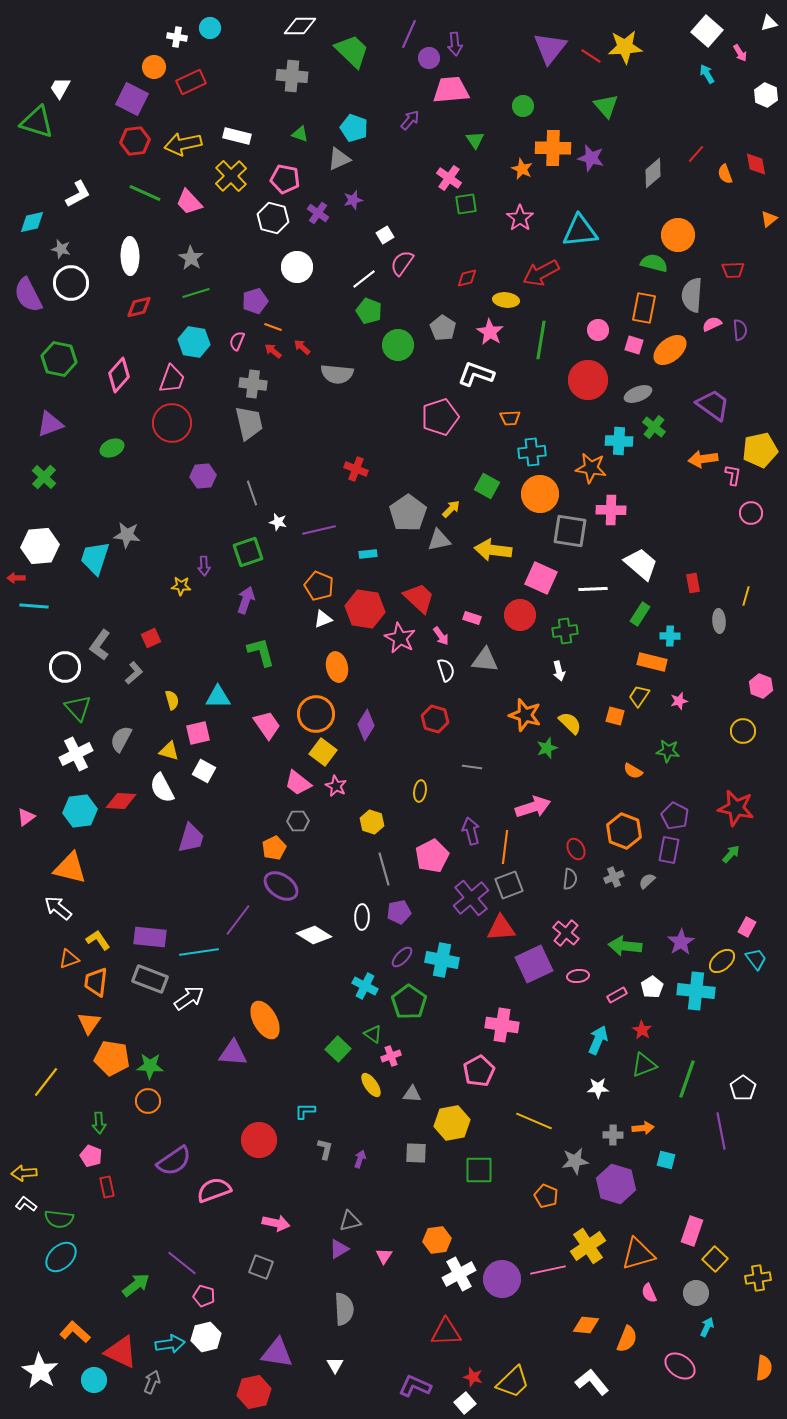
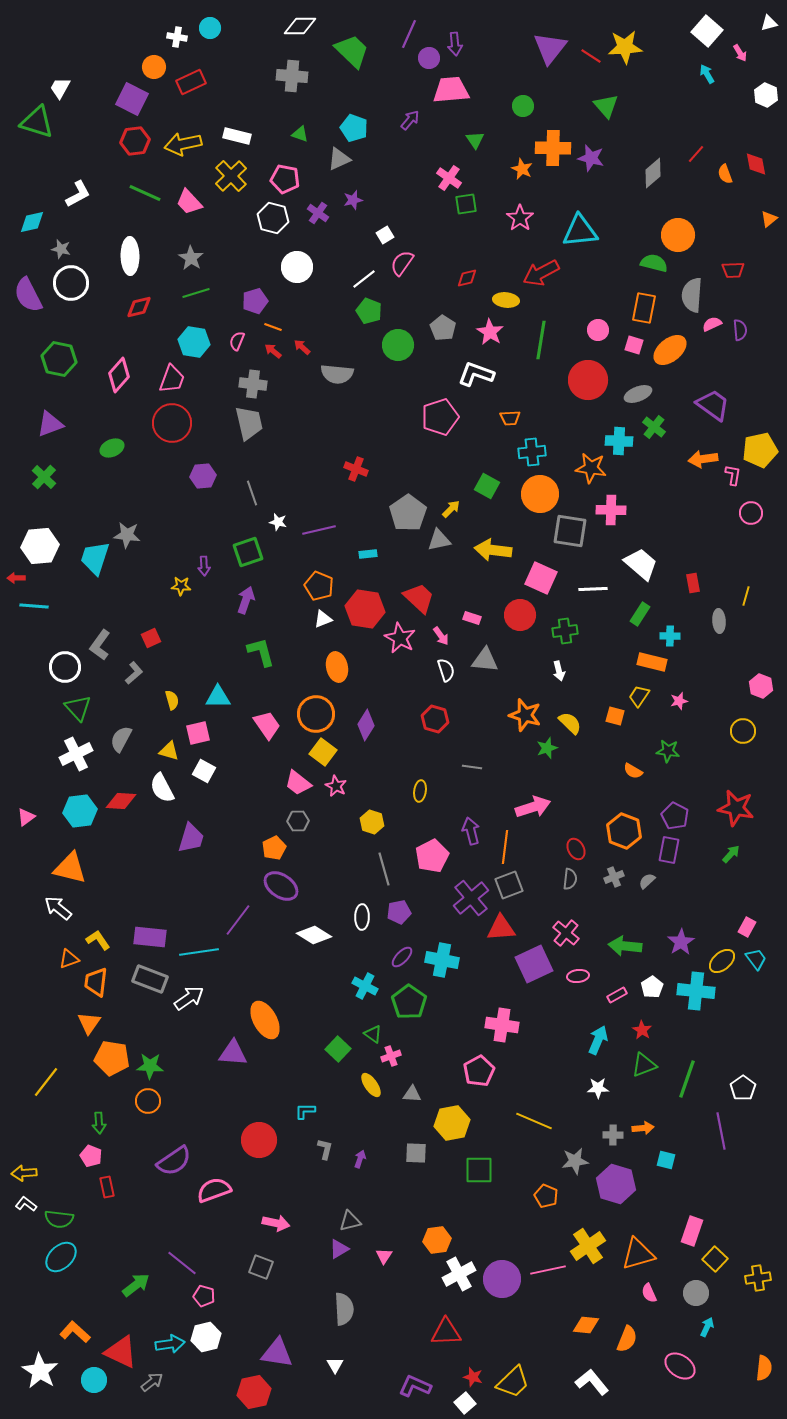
gray arrow at (152, 1382): rotated 30 degrees clockwise
